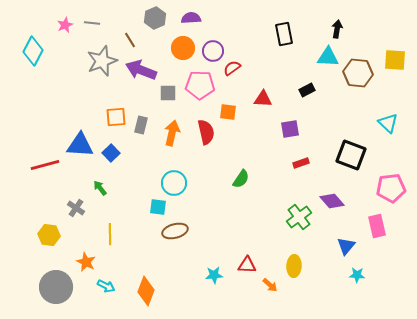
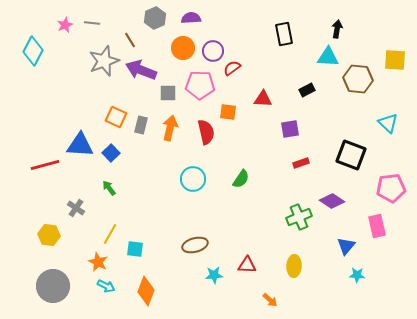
gray star at (102, 61): moved 2 px right
brown hexagon at (358, 73): moved 6 px down
orange square at (116, 117): rotated 30 degrees clockwise
orange arrow at (172, 133): moved 2 px left, 5 px up
cyan circle at (174, 183): moved 19 px right, 4 px up
green arrow at (100, 188): moved 9 px right
purple diamond at (332, 201): rotated 15 degrees counterclockwise
cyan square at (158, 207): moved 23 px left, 42 px down
green cross at (299, 217): rotated 15 degrees clockwise
brown ellipse at (175, 231): moved 20 px right, 14 px down
yellow line at (110, 234): rotated 30 degrees clockwise
orange star at (86, 262): moved 12 px right
orange arrow at (270, 285): moved 15 px down
gray circle at (56, 287): moved 3 px left, 1 px up
